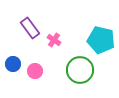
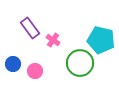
pink cross: moved 1 px left
green circle: moved 7 px up
